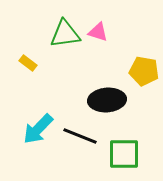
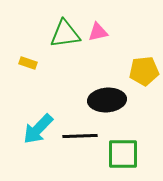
pink triangle: rotated 30 degrees counterclockwise
yellow rectangle: rotated 18 degrees counterclockwise
yellow pentagon: rotated 16 degrees counterclockwise
black line: rotated 24 degrees counterclockwise
green square: moved 1 px left
